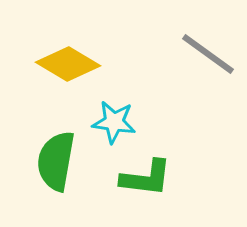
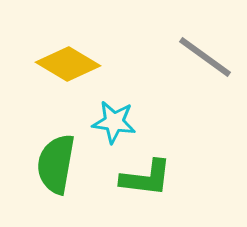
gray line: moved 3 px left, 3 px down
green semicircle: moved 3 px down
